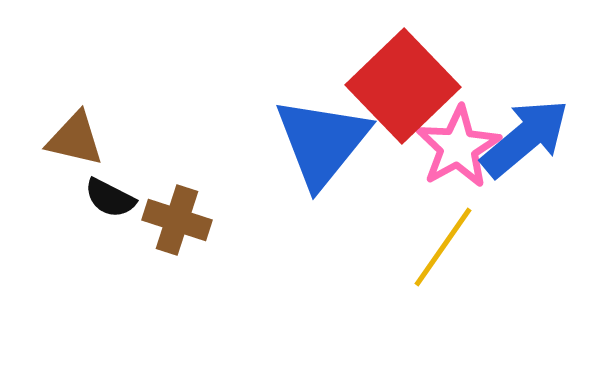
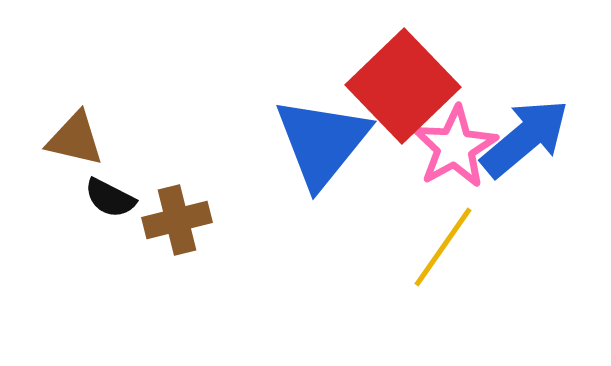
pink star: moved 3 px left
brown cross: rotated 32 degrees counterclockwise
